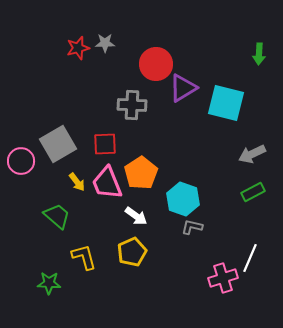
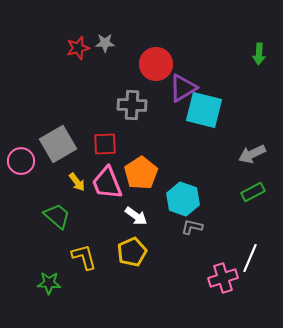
cyan square: moved 22 px left, 7 px down
